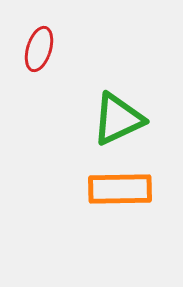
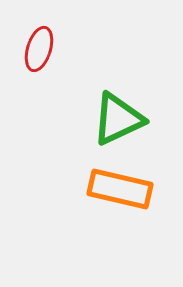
orange rectangle: rotated 14 degrees clockwise
